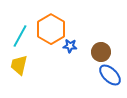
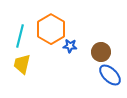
cyan line: rotated 15 degrees counterclockwise
yellow trapezoid: moved 3 px right, 1 px up
